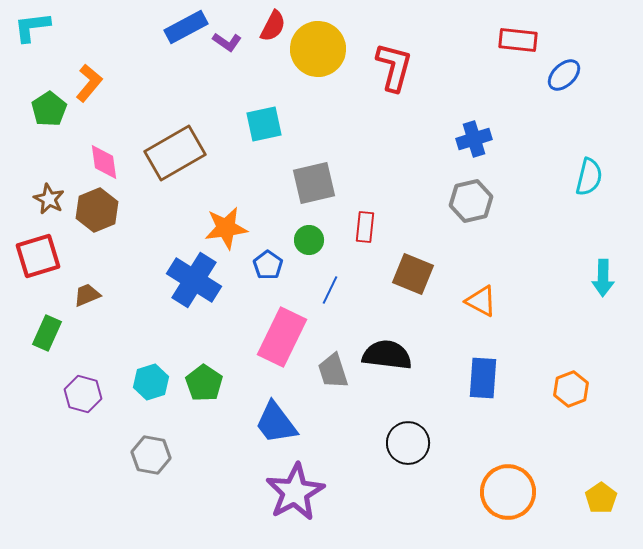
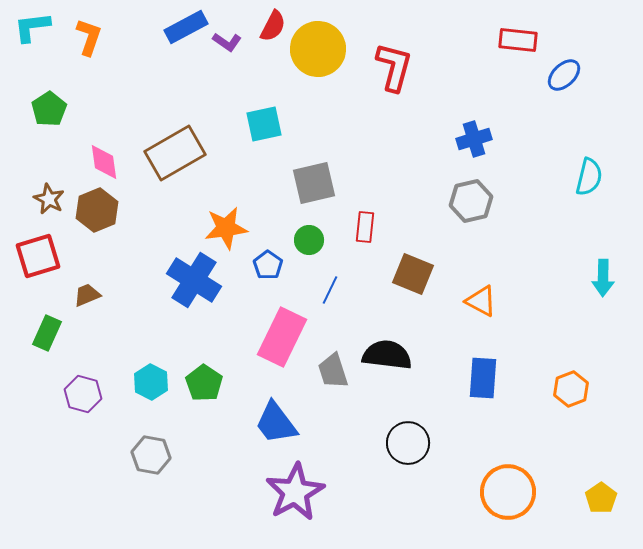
orange L-shape at (89, 83): moved 46 px up; rotated 21 degrees counterclockwise
cyan hexagon at (151, 382): rotated 16 degrees counterclockwise
